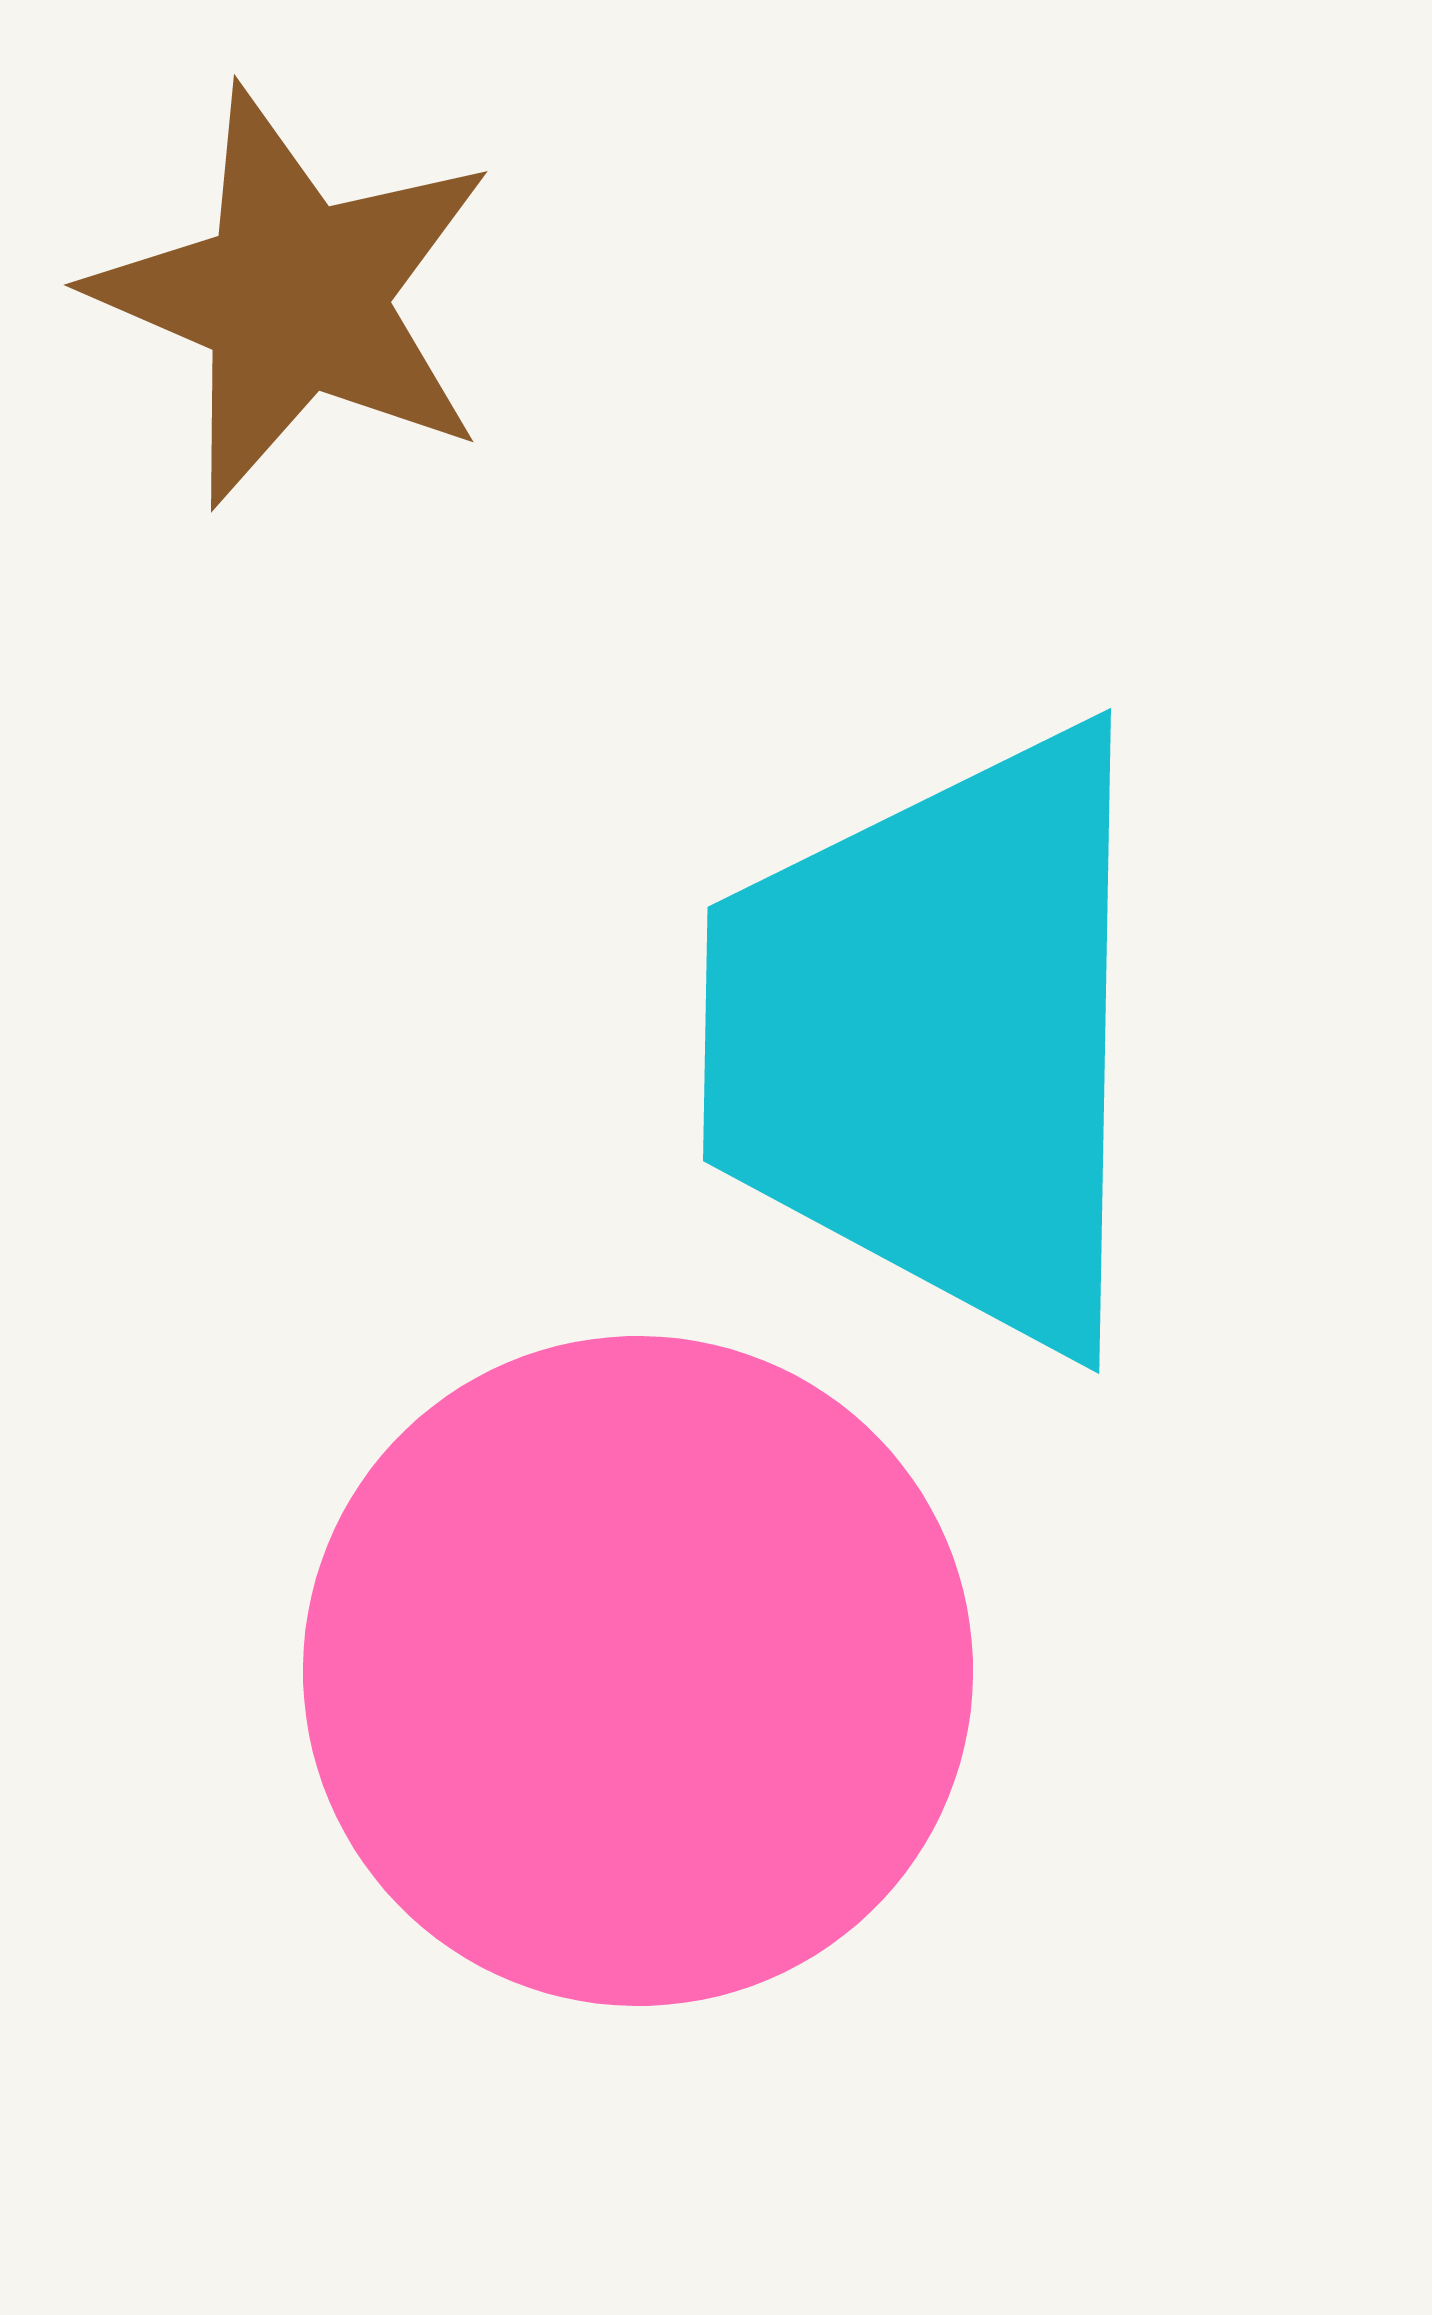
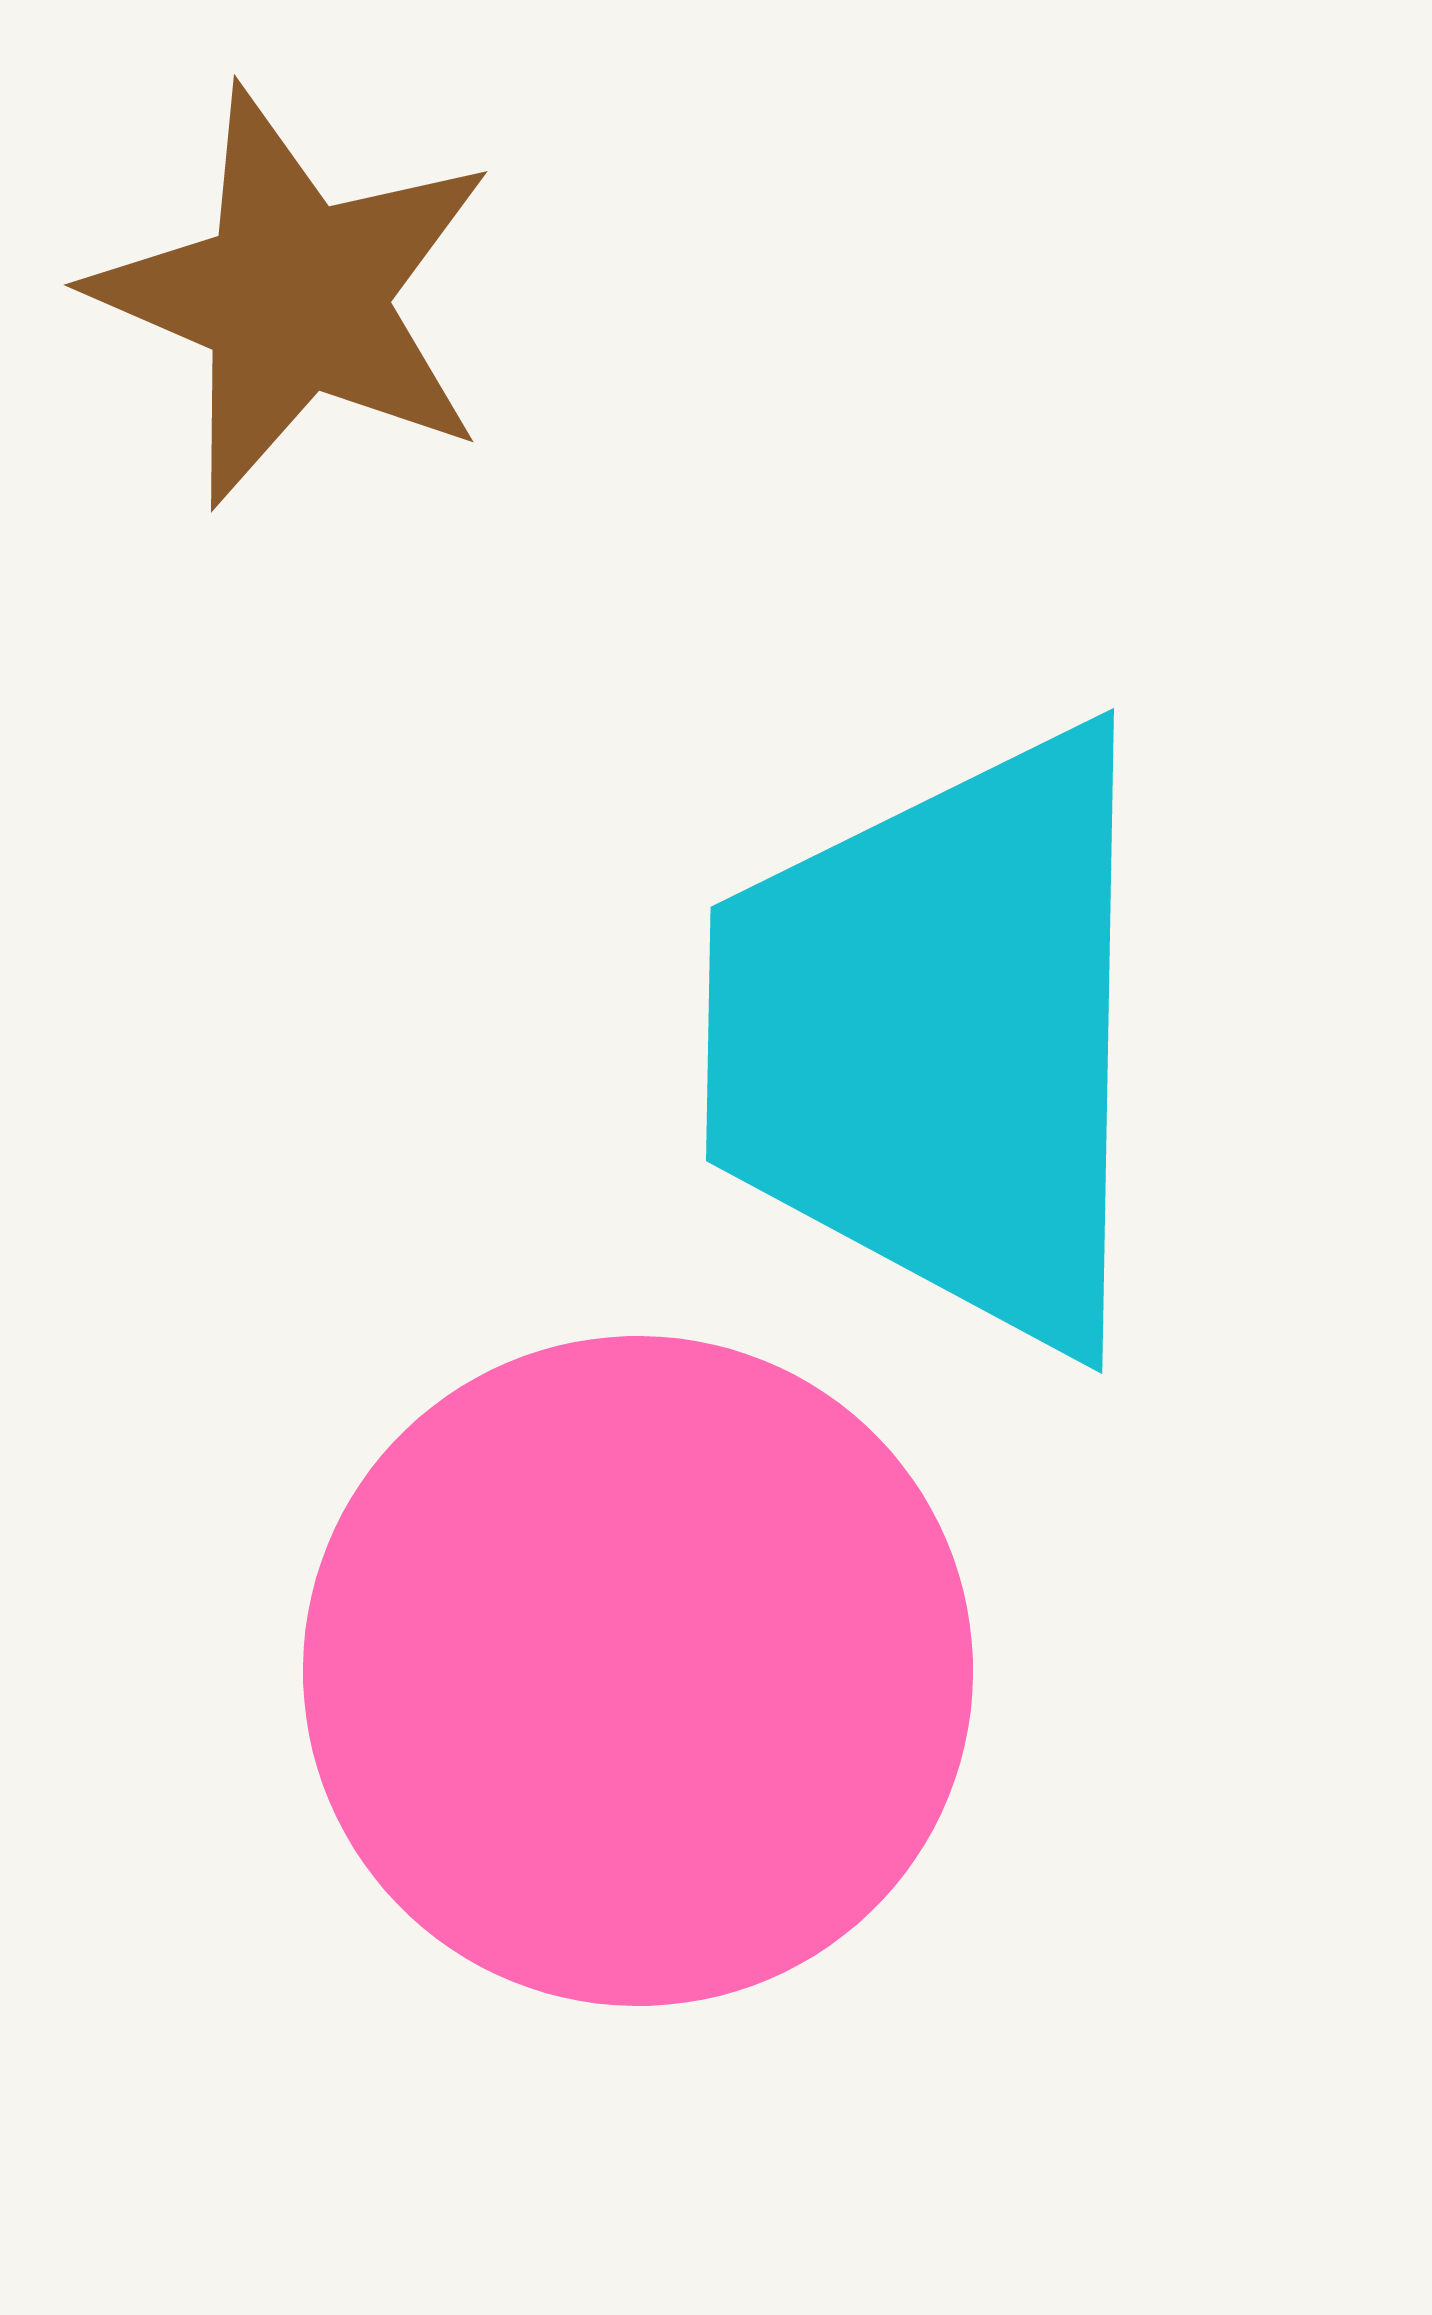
cyan trapezoid: moved 3 px right
